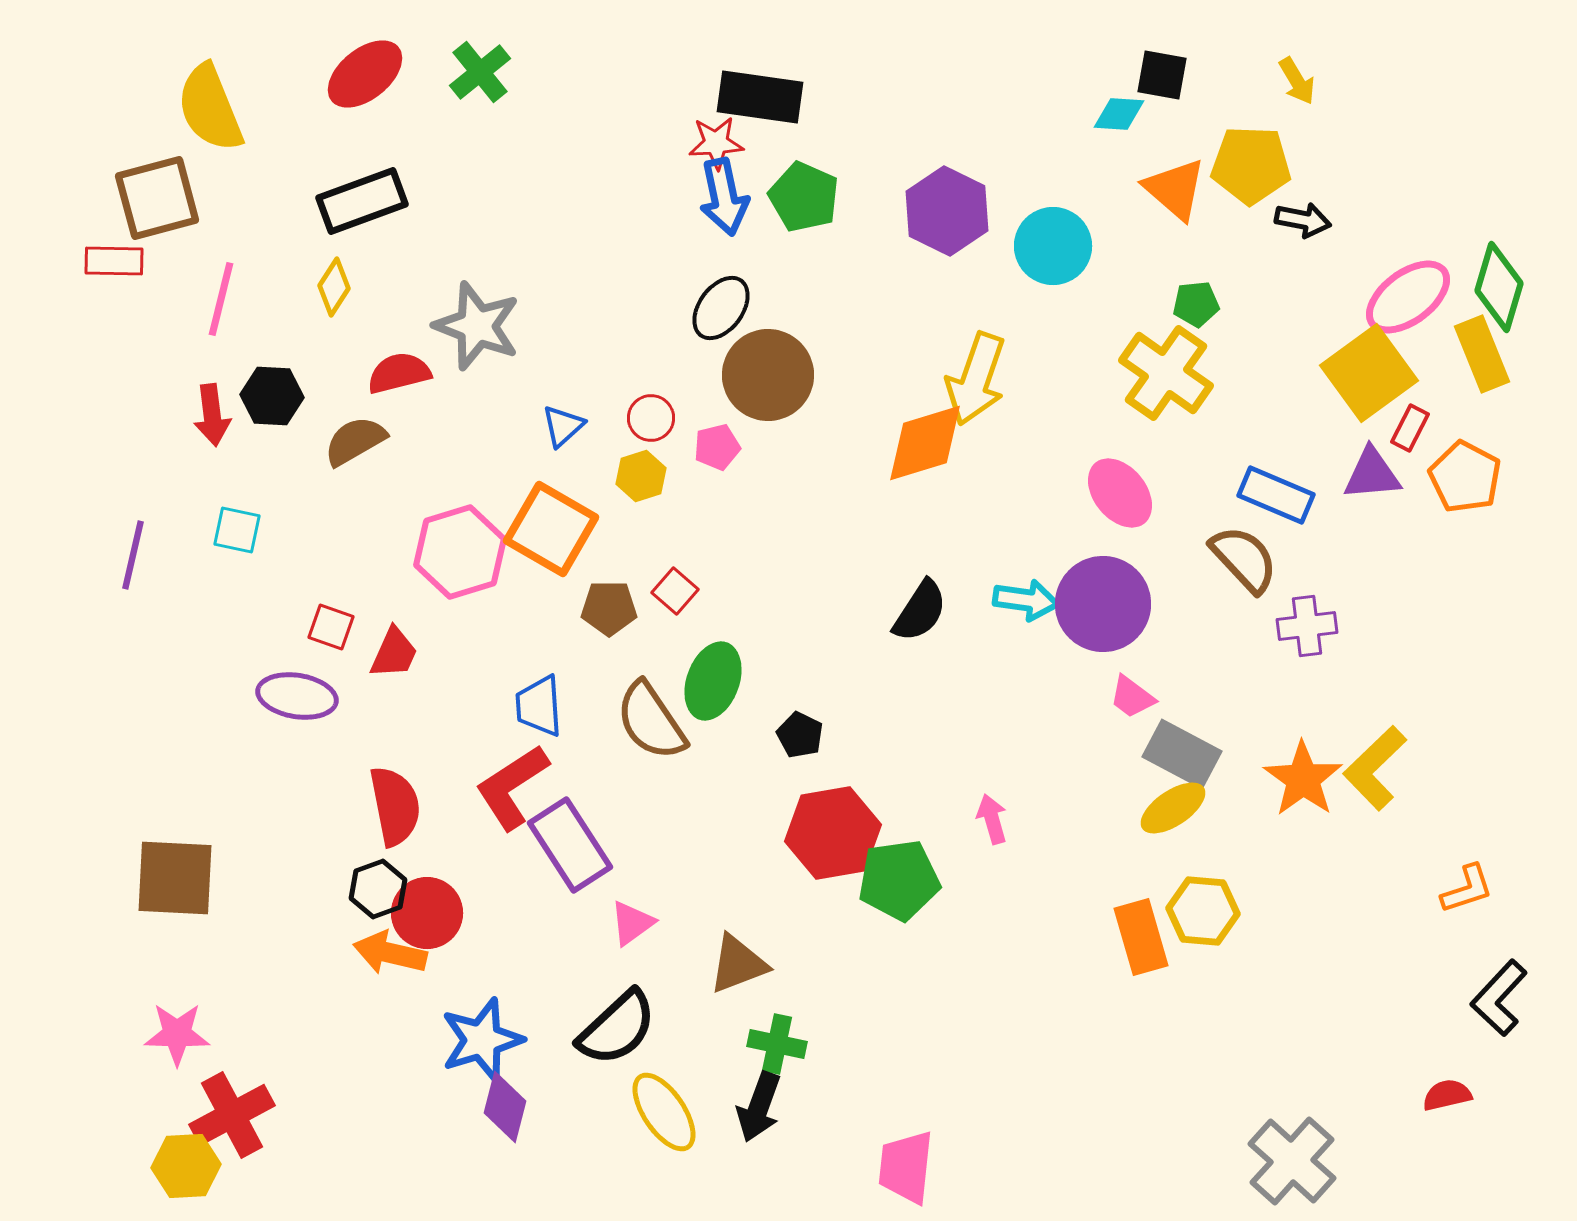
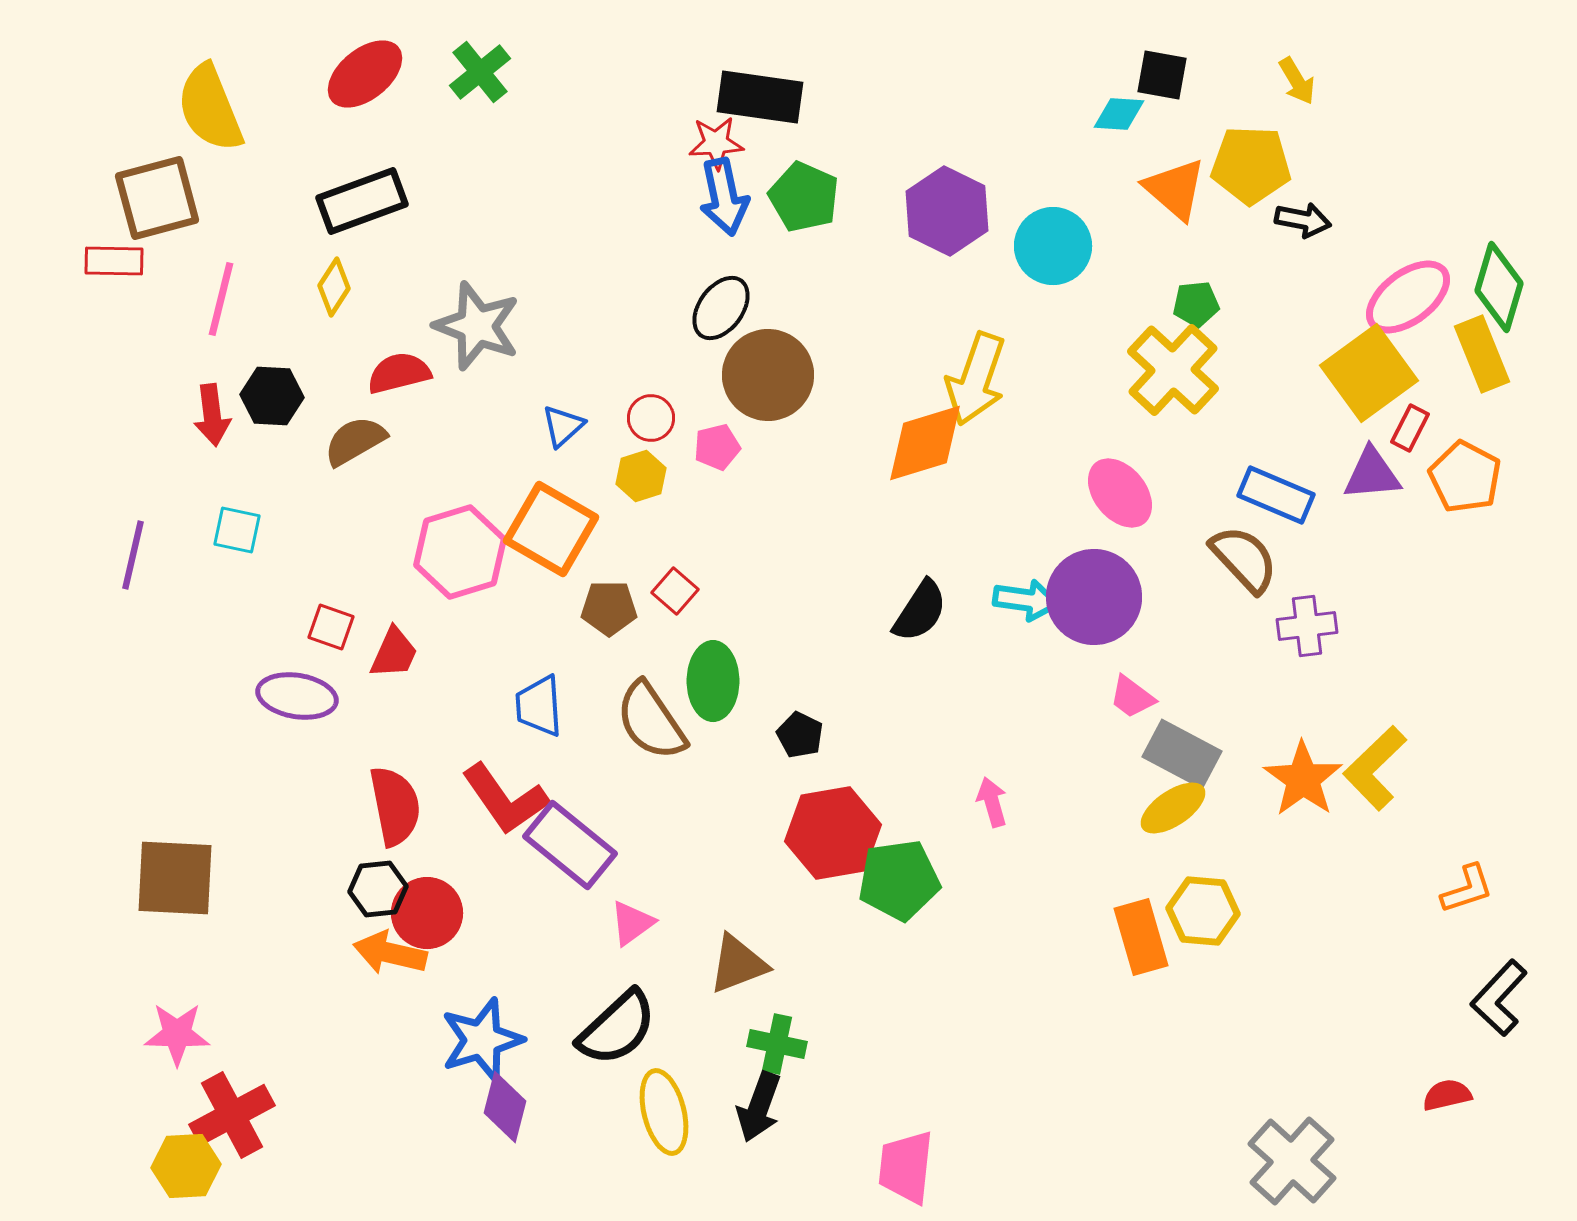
yellow cross at (1166, 373): moved 7 px right, 3 px up; rotated 8 degrees clockwise
purple circle at (1103, 604): moved 9 px left, 7 px up
green ellipse at (713, 681): rotated 20 degrees counterclockwise
red L-shape at (512, 787): moved 7 px left, 12 px down; rotated 92 degrees counterclockwise
pink arrow at (992, 819): moved 17 px up
purple rectangle at (570, 845): rotated 18 degrees counterclockwise
black hexagon at (378, 889): rotated 14 degrees clockwise
yellow ellipse at (664, 1112): rotated 20 degrees clockwise
